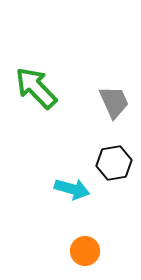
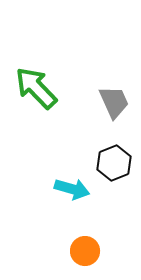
black hexagon: rotated 12 degrees counterclockwise
